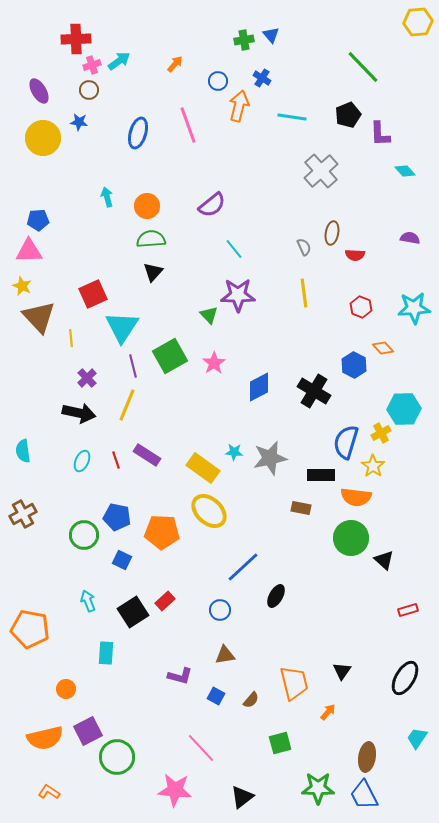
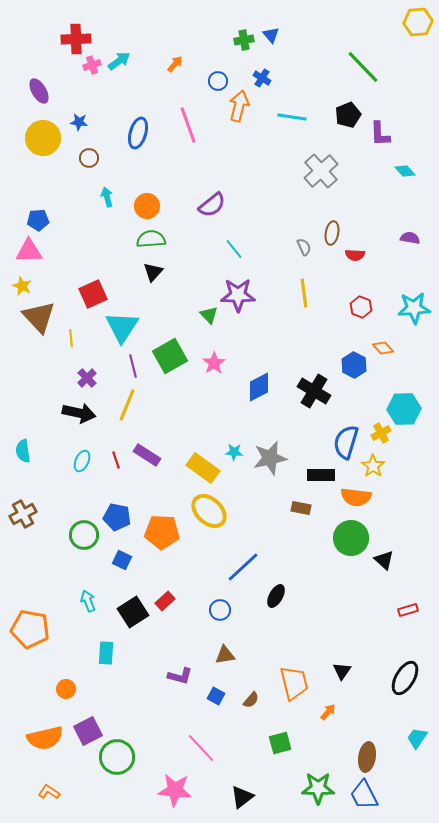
brown circle at (89, 90): moved 68 px down
